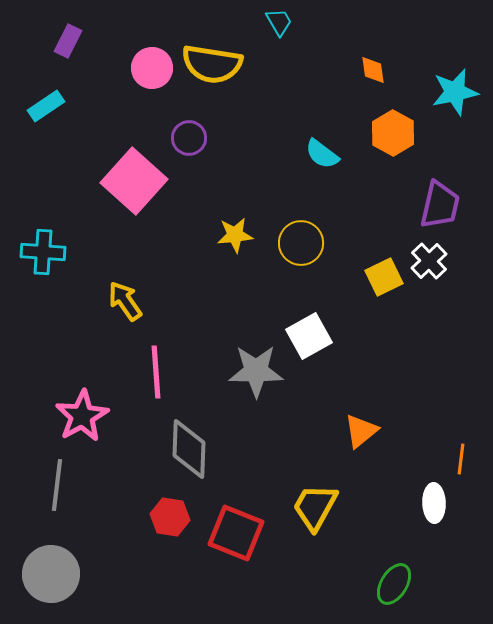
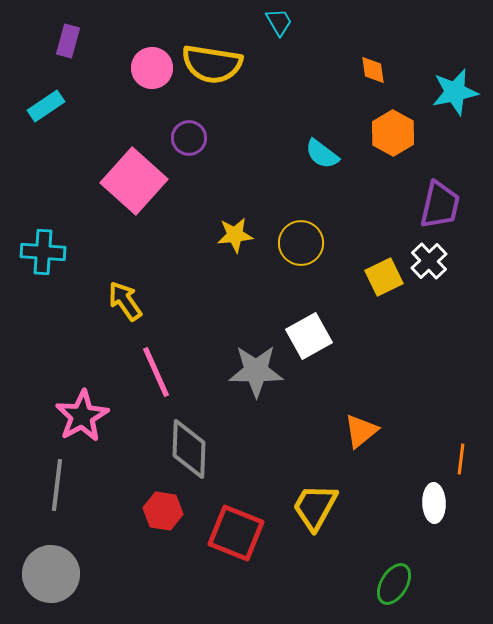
purple rectangle: rotated 12 degrees counterclockwise
pink line: rotated 20 degrees counterclockwise
red hexagon: moved 7 px left, 6 px up
